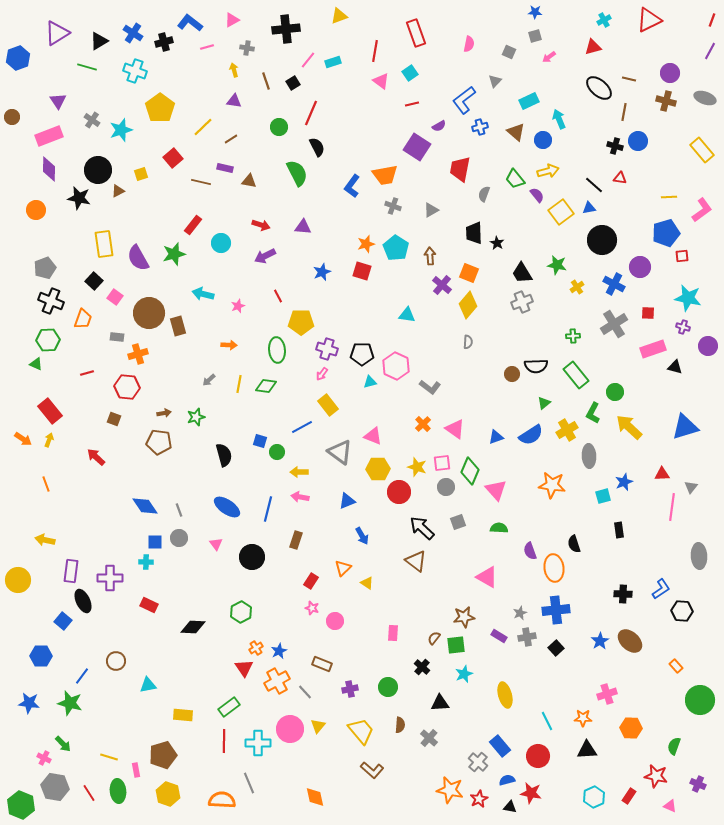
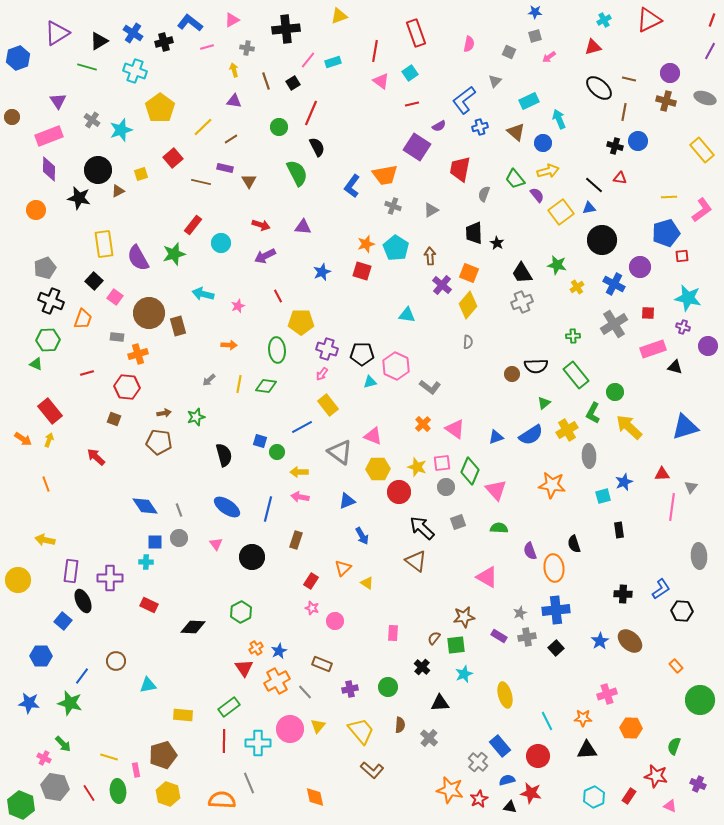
blue circle at (543, 140): moved 3 px down
brown triangle at (249, 181): rotated 49 degrees clockwise
